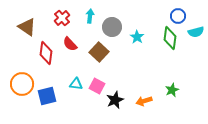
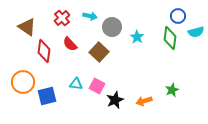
cyan arrow: rotated 96 degrees clockwise
red diamond: moved 2 px left, 2 px up
orange circle: moved 1 px right, 2 px up
